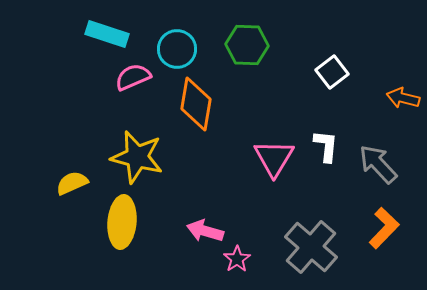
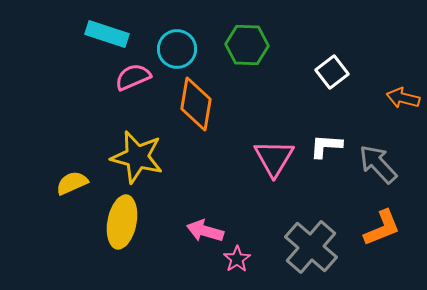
white L-shape: rotated 92 degrees counterclockwise
yellow ellipse: rotated 6 degrees clockwise
orange L-shape: moved 2 px left; rotated 24 degrees clockwise
